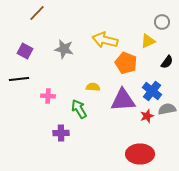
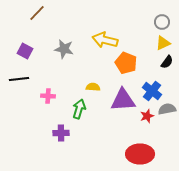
yellow triangle: moved 15 px right, 2 px down
green arrow: rotated 48 degrees clockwise
